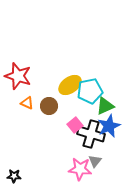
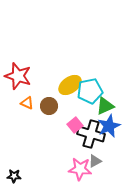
gray triangle: rotated 24 degrees clockwise
